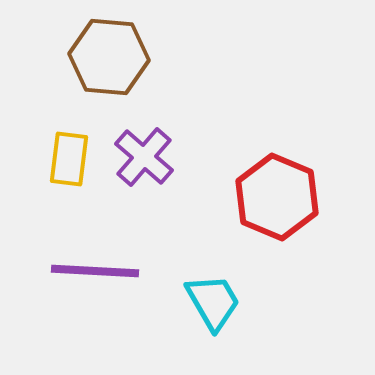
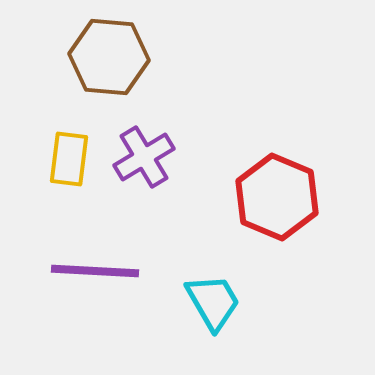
purple cross: rotated 18 degrees clockwise
